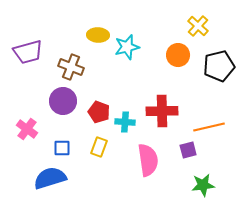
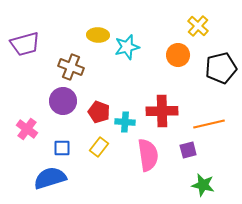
purple trapezoid: moved 3 px left, 8 px up
black pentagon: moved 2 px right, 2 px down
orange line: moved 3 px up
yellow rectangle: rotated 18 degrees clockwise
pink semicircle: moved 5 px up
green star: rotated 20 degrees clockwise
